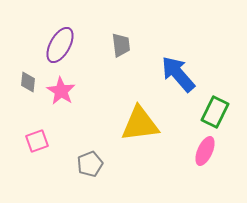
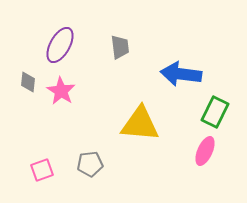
gray trapezoid: moved 1 px left, 2 px down
blue arrow: moved 3 px right; rotated 42 degrees counterclockwise
yellow triangle: rotated 12 degrees clockwise
pink square: moved 5 px right, 29 px down
gray pentagon: rotated 15 degrees clockwise
